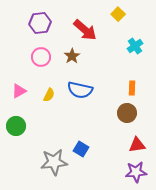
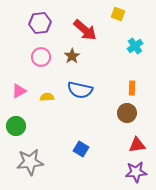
yellow square: rotated 24 degrees counterclockwise
yellow semicircle: moved 2 px left, 2 px down; rotated 120 degrees counterclockwise
gray star: moved 24 px left
